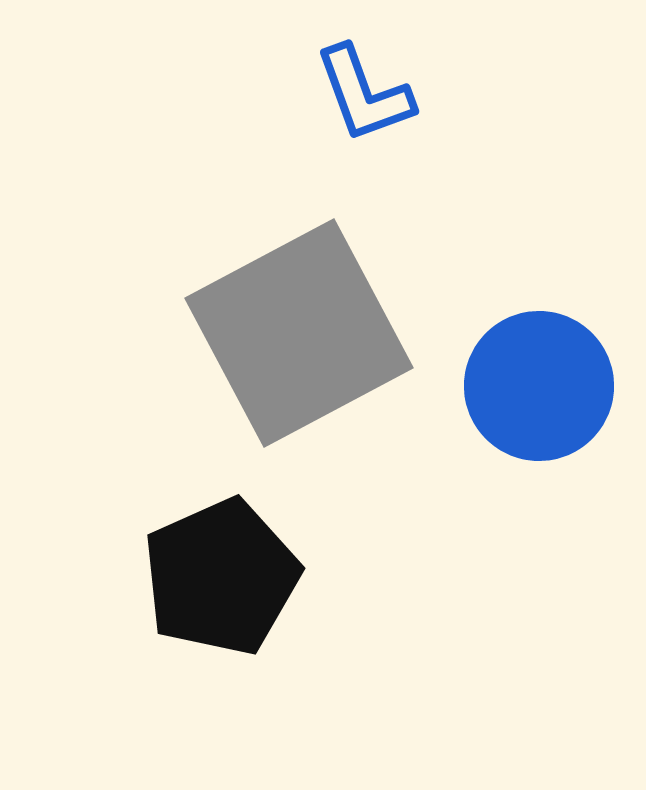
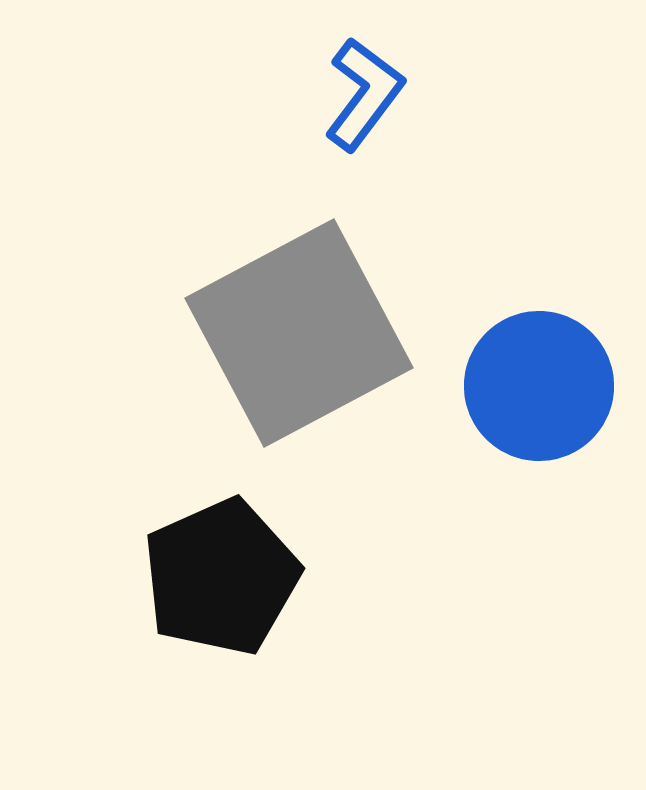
blue L-shape: rotated 123 degrees counterclockwise
